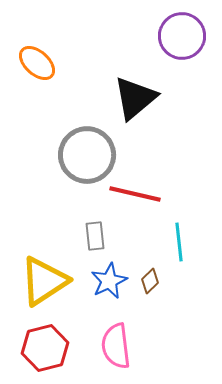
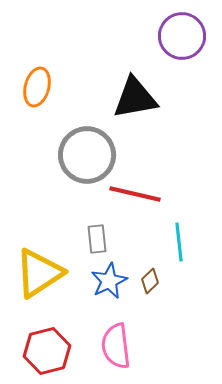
orange ellipse: moved 24 px down; rotated 63 degrees clockwise
black triangle: rotated 30 degrees clockwise
gray rectangle: moved 2 px right, 3 px down
yellow triangle: moved 5 px left, 8 px up
red hexagon: moved 2 px right, 3 px down
